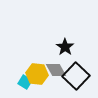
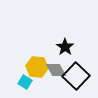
yellow hexagon: moved 7 px up
